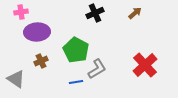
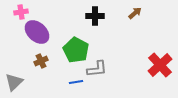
black cross: moved 3 px down; rotated 24 degrees clockwise
purple ellipse: rotated 45 degrees clockwise
red cross: moved 15 px right
gray L-shape: rotated 25 degrees clockwise
gray triangle: moved 2 px left, 3 px down; rotated 42 degrees clockwise
